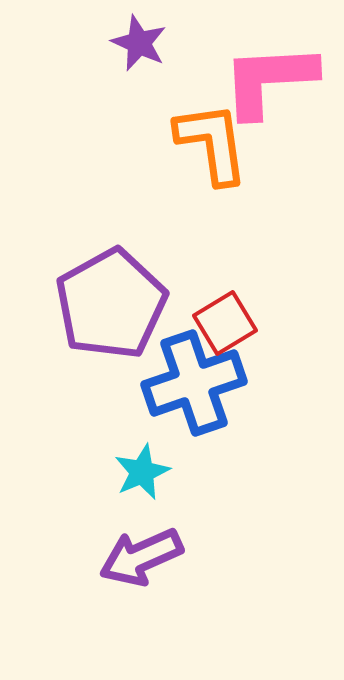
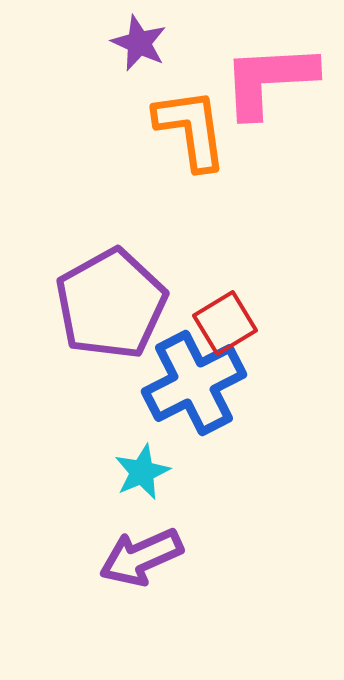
orange L-shape: moved 21 px left, 14 px up
blue cross: rotated 8 degrees counterclockwise
